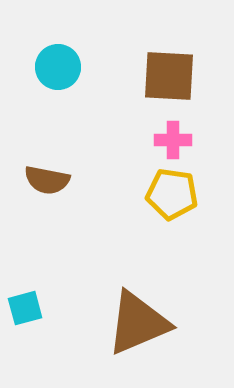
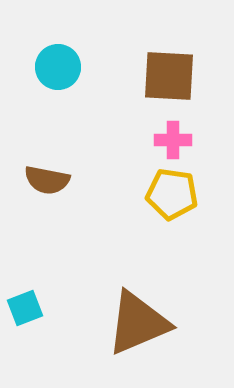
cyan square: rotated 6 degrees counterclockwise
